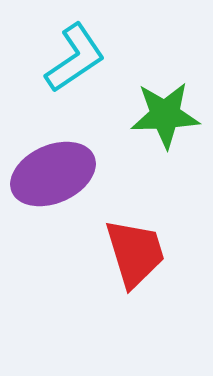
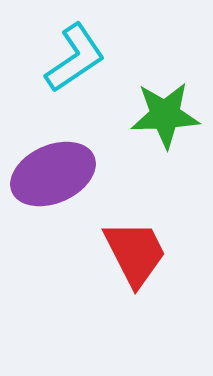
red trapezoid: rotated 10 degrees counterclockwise
